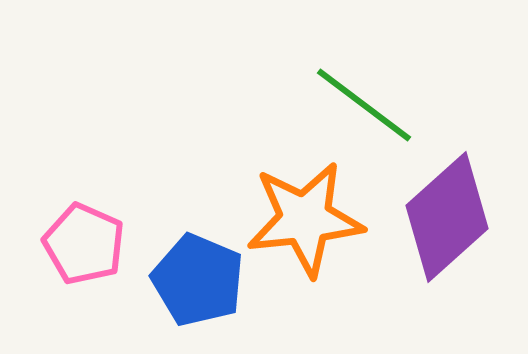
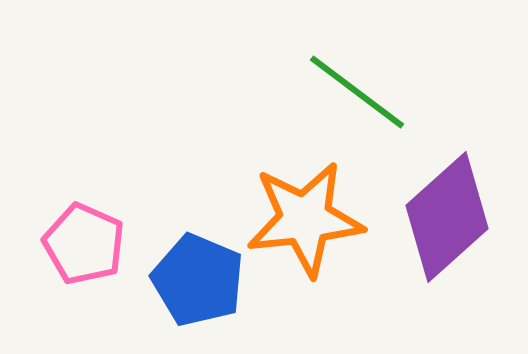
green line: moved 7 px left, 13 px up
